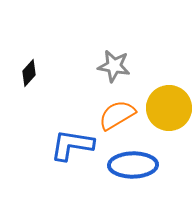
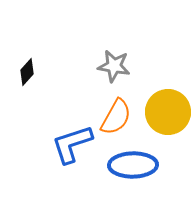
black diamond: moved 2 px left, 1 px up
yellow circle: moved 1 px left, 4 px down
orange semicircle: moved 1 px left, 2 px down; rotated 150 degrees clockwise
blue L-shape: moved 1 px up; rotated 27 degrees counterclockwise
